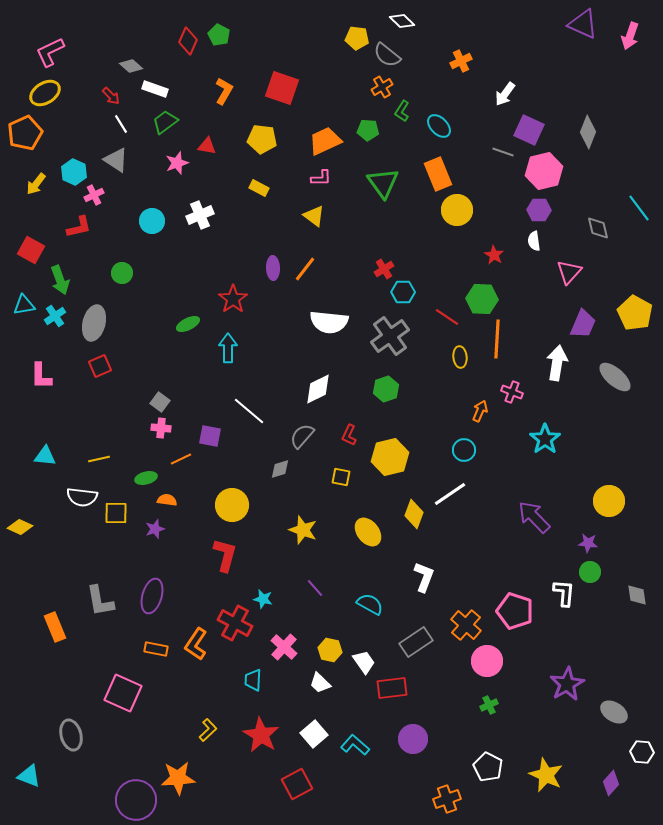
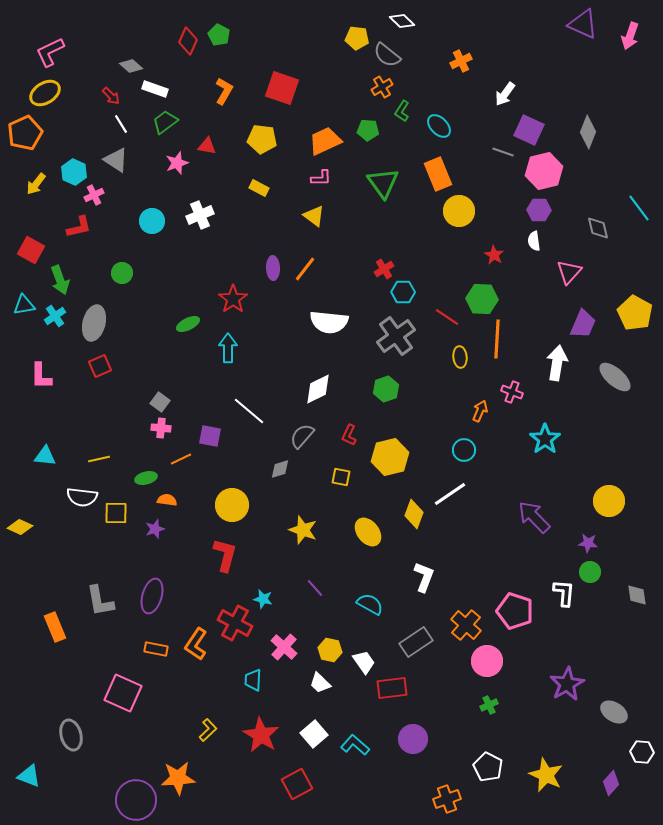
yellow circle at (457, 210): moved 2 px right, 1 px down
gray cross at (390, 336): moved 6 px right
